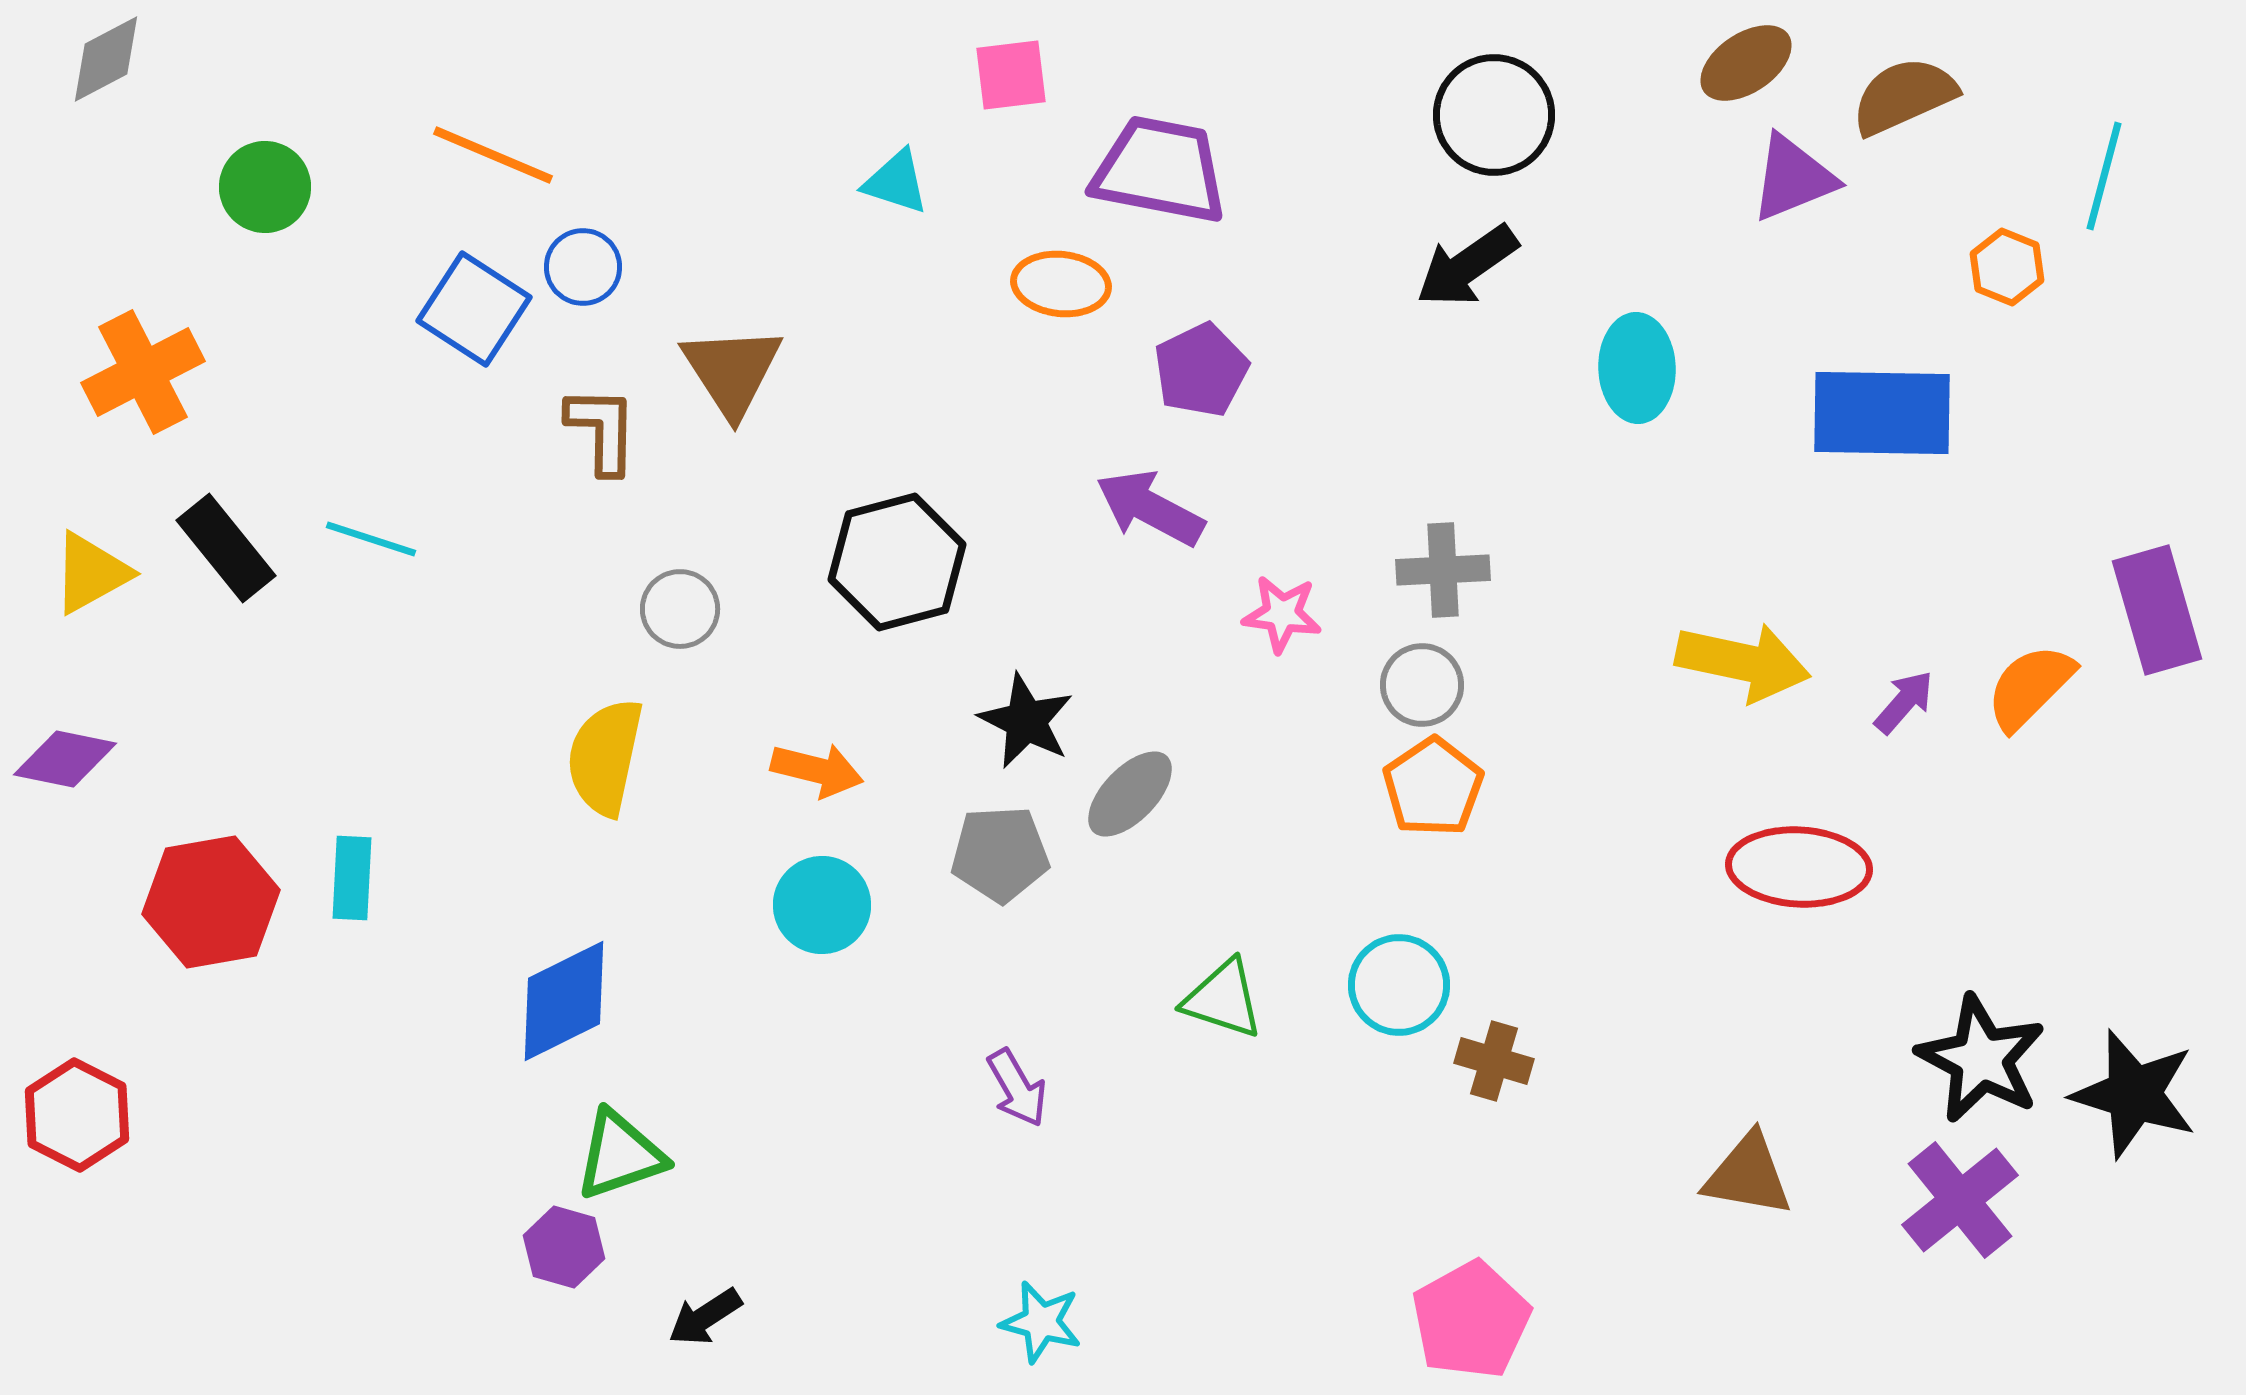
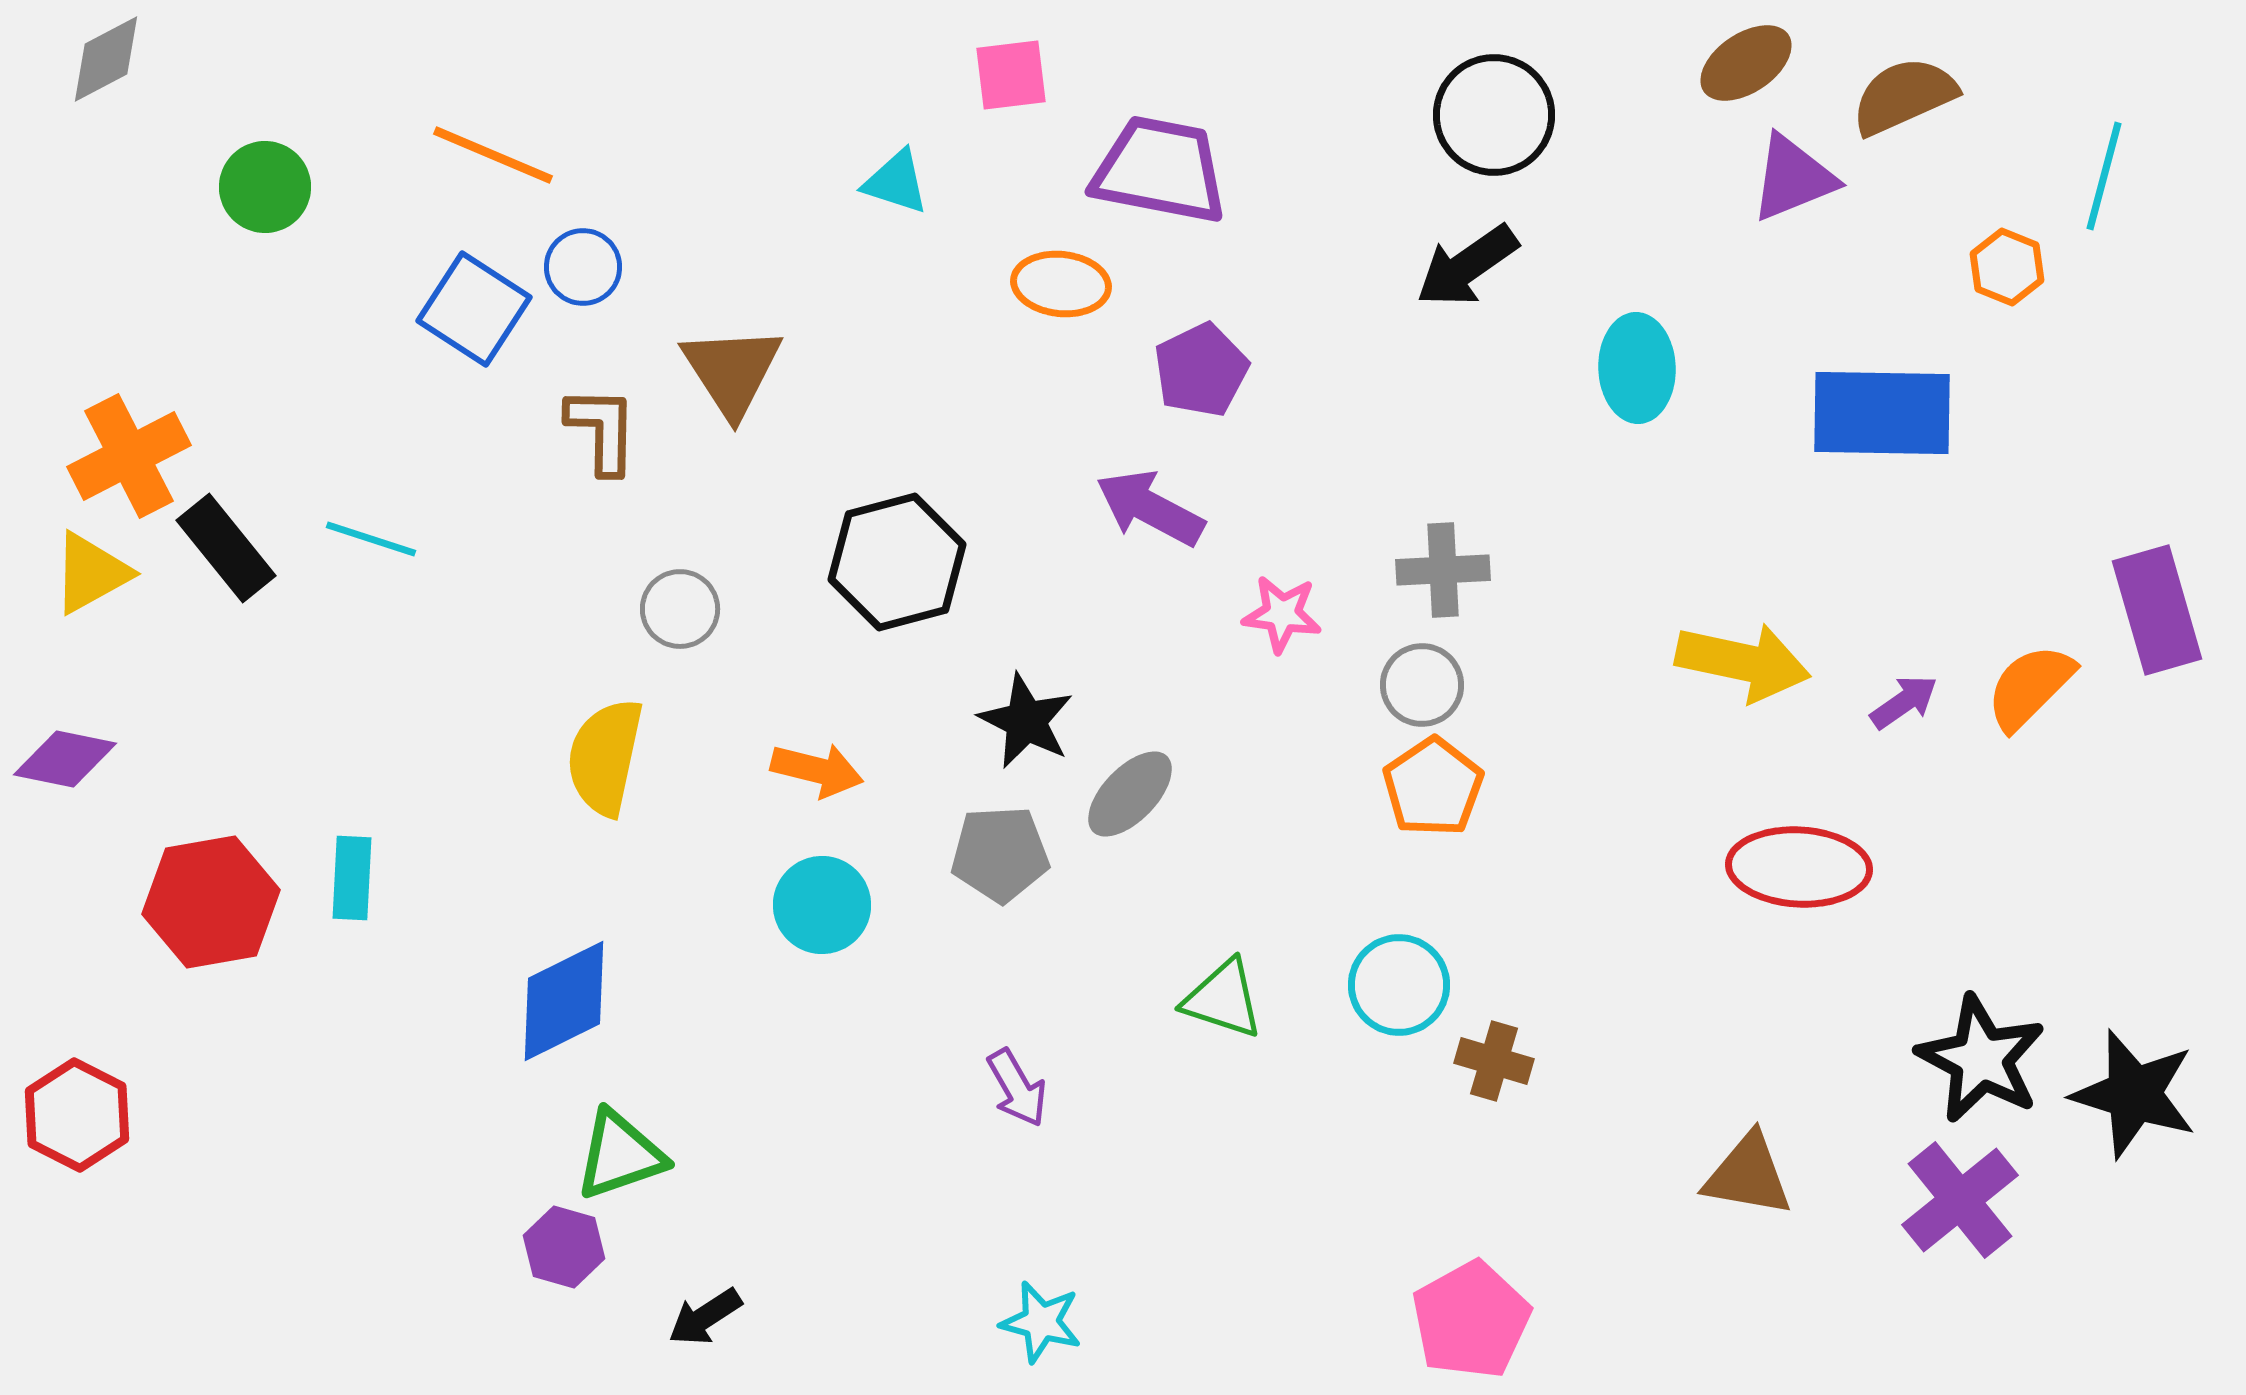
orange cross at (143, 372): moved 14 px left, 84 px down
purple arrow at (1904, 702): rotated 14 degrees clockwise
